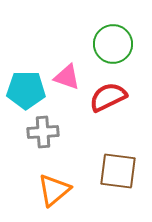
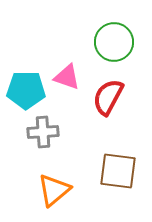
green circle: moved 1 px right, 2 px up
red semicircle: rotated 36 degrees counterclockwise
